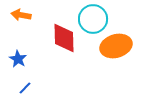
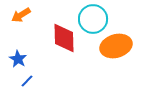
orange arrow: rotated 42 degrees counterclockwise
blue line: moved 2 px right, 7 px up
